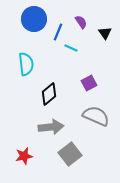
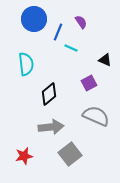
black triangle: moved 27 px down; rotated 32 degrees counterclockwise
